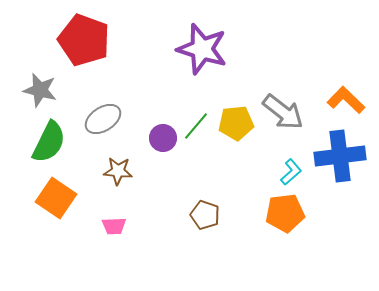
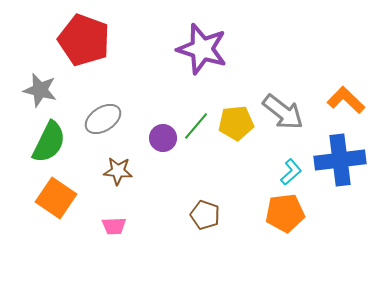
blue cross: moved 4 px down
